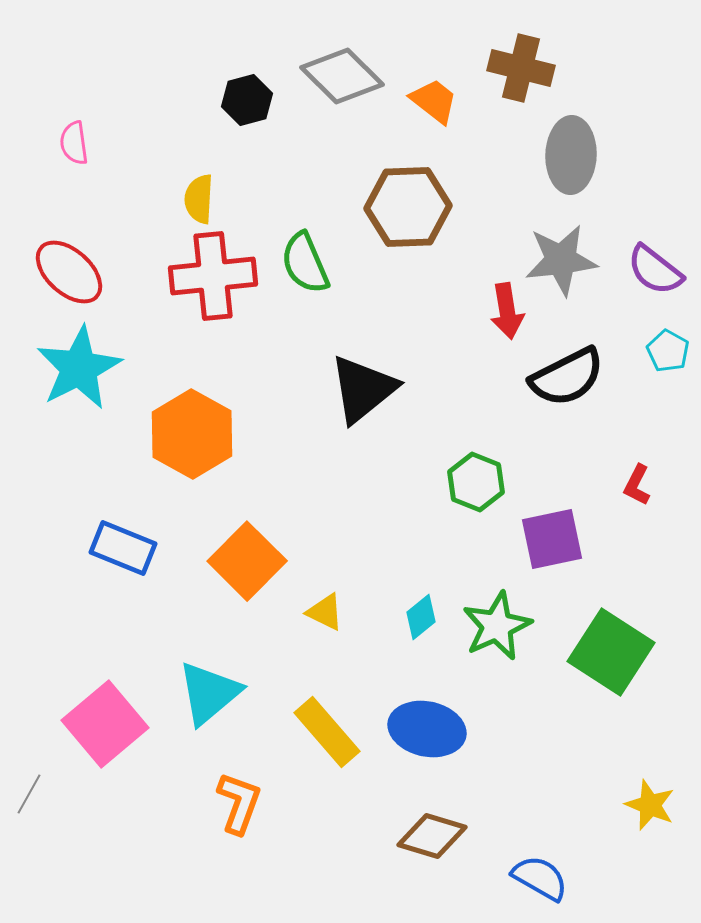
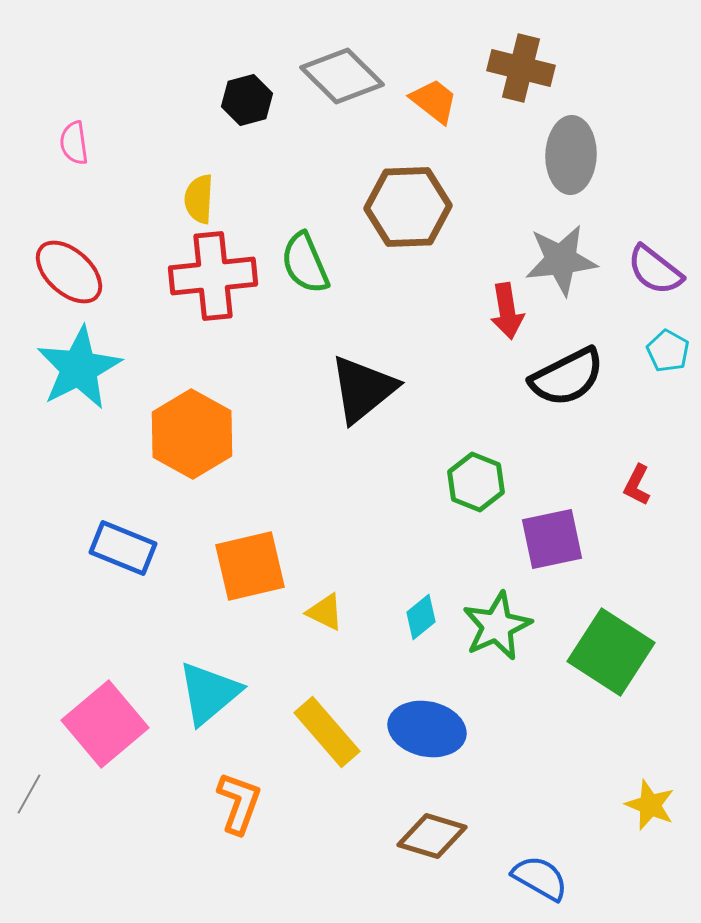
orange square: moved 3 px right, 5 px down; rotated 32 degrees clockwise
